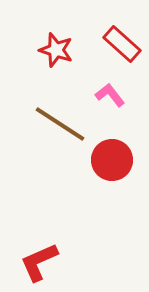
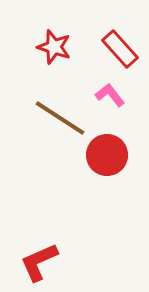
red rectangle: moved 2 px left, 5 px down; rotated 6 degrees clockwise
red star: moved 2 px left, 3 px up
brown line: moved 6 px up
red circle: moved 5 px left, 5 px up
